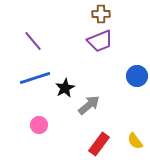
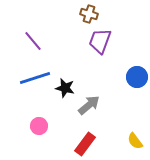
brown cross: moved 12 px left; rotated 18 degrees clockwise
purple trapezoid: rotated 132 degrees clockwise
blue circle: moved 1 px down
black star: rotated 30 degrees counterclockwise
pink circle: moved 1 px down
red rectangle: moved 14 px left
